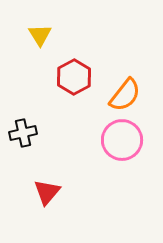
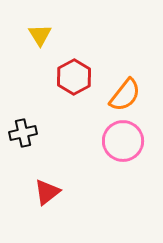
pink circle: moved 1 px right, 1 px down
red triangle: rotated 12 degrees clockwise
